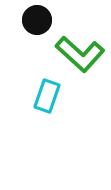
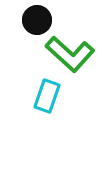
green L-shape: moved 10 px left
